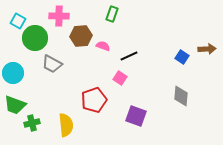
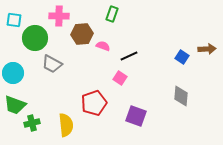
cyan square: moved 4 px left, 1 px up; rotated 21 degrees counterclockwise
brown hexagon: moved 1 px right, 2 px up
red pentagon: moved 3 px down
